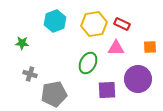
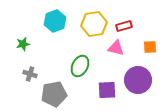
red rectangle: moved 2 px right, 2 px down; rotated 42 degrees counterclockwise
green star: moved 1 px right, 1 px down; rotated 16 degrees counterclockwise
pink triangle: rotated 12 degrees clockwise
green ellipse: moved 8 px left, 3 px down
purple circle: moved 1 px down
